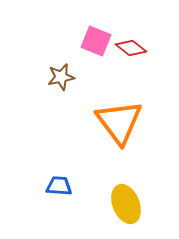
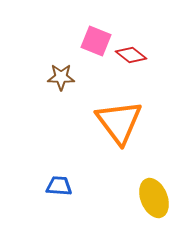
red diamond: moved 7 px down
brown star: rotated 12 degrees clockwise
yellow ellipse: moved 28 px right, 6 px up
